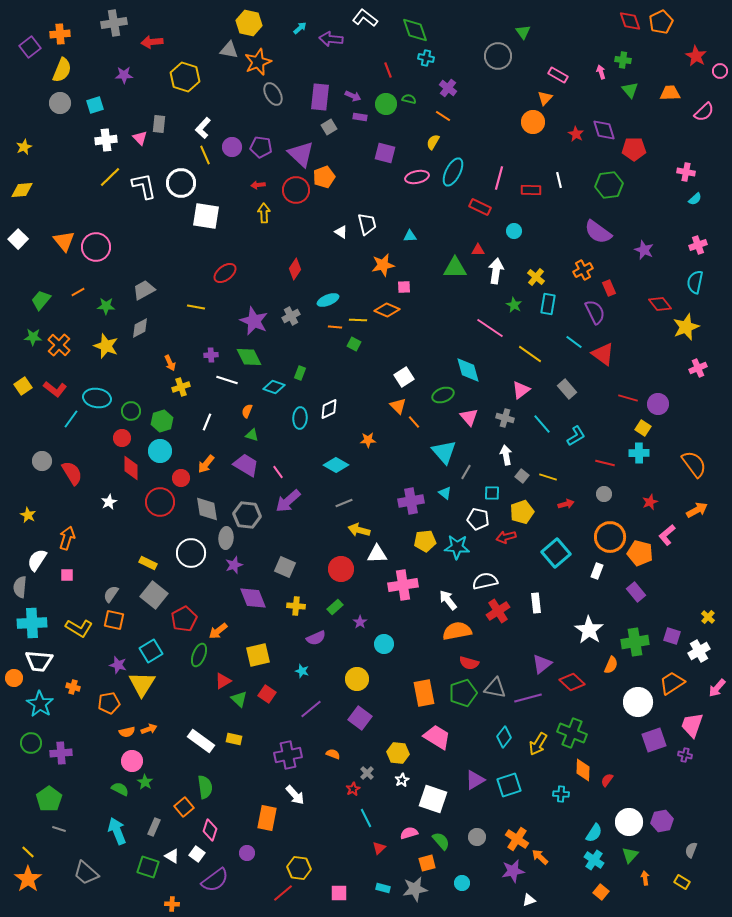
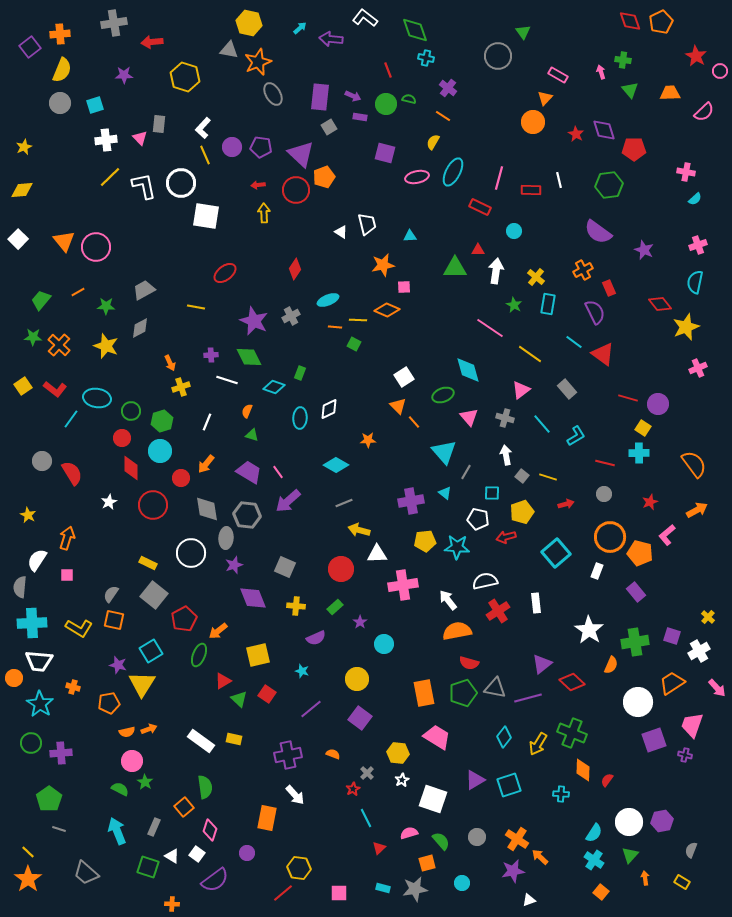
purple trapezoid at (246, 465): moved 3 px right, 7 px down
red circle at (160, 502): moved 7 px left, 3 px down
pink arrow at (717, 688): rotated 84 degrees counterclockwise
